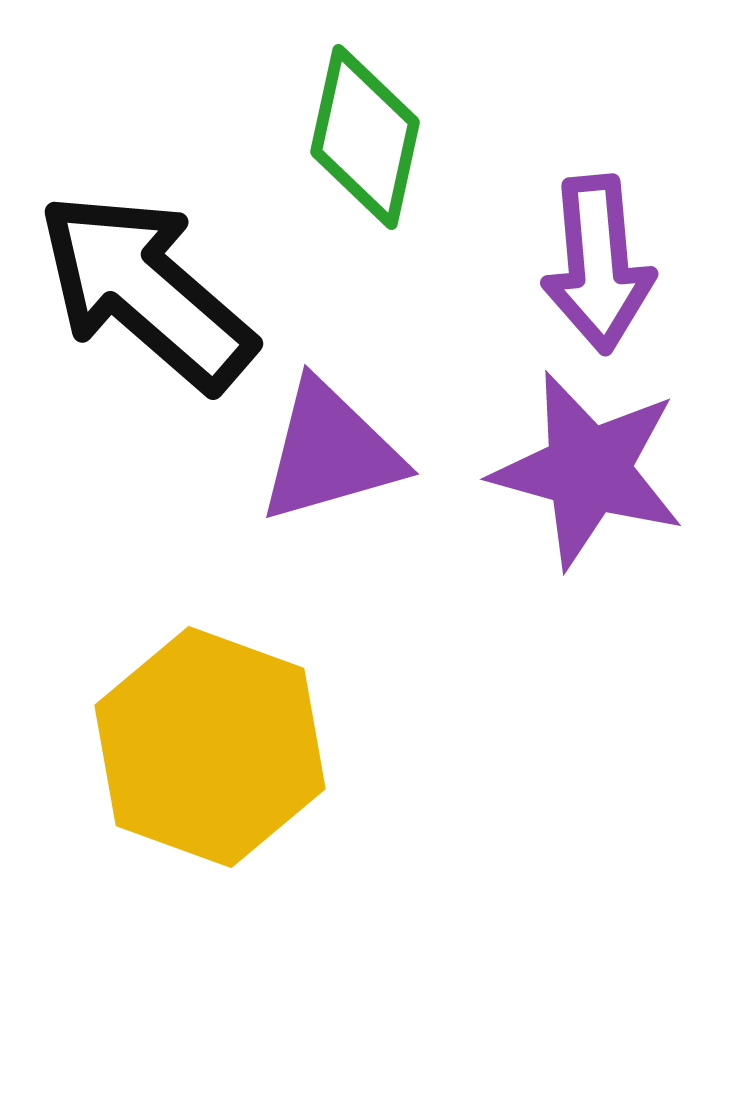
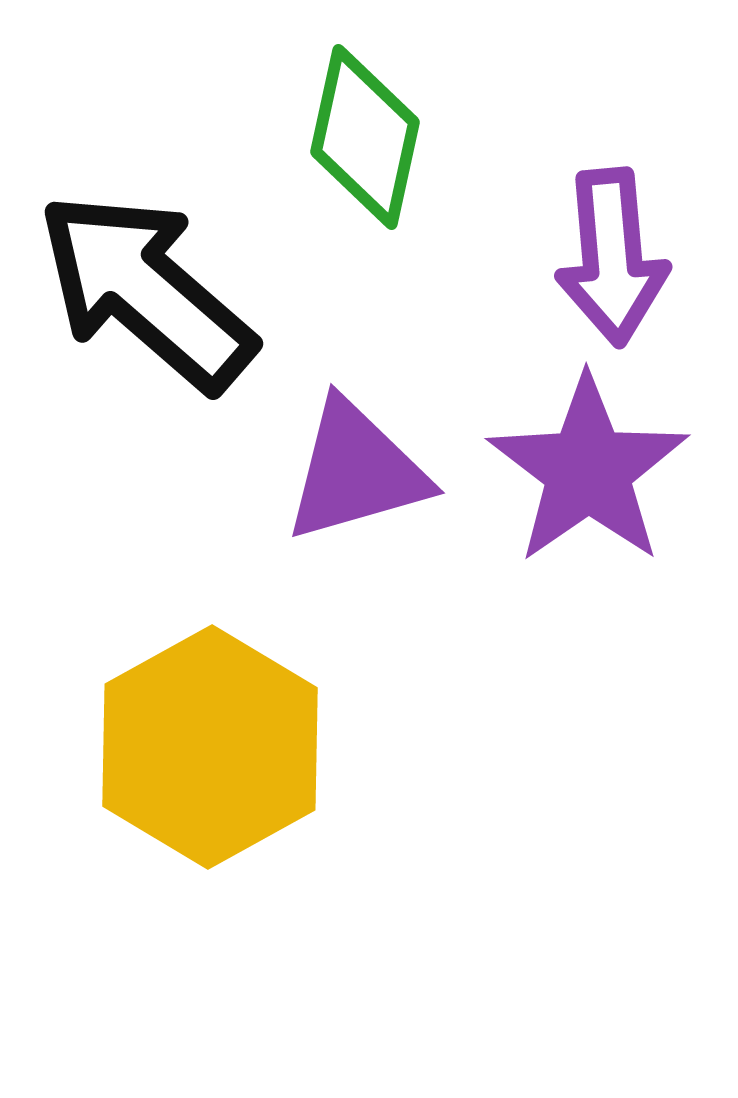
purple arrow: moved 14 px right, 7 px up
purple triangle: moved 26 px right, 19 px down
purple star: rotated 22 degrees clockwise
yellow hexagon: rotated 11 degrees clockwise
